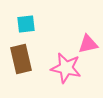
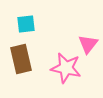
pink triangle: rotated 40 degrees counterclockwise
